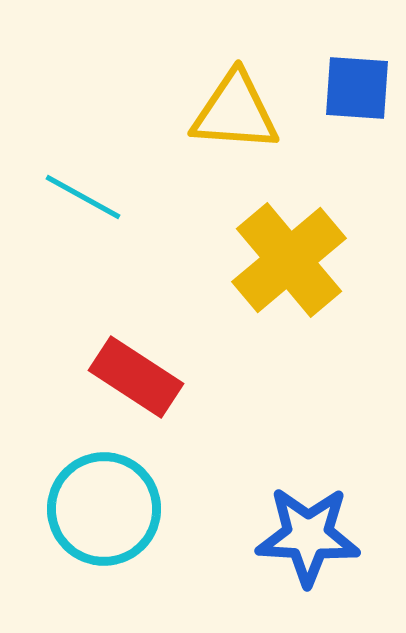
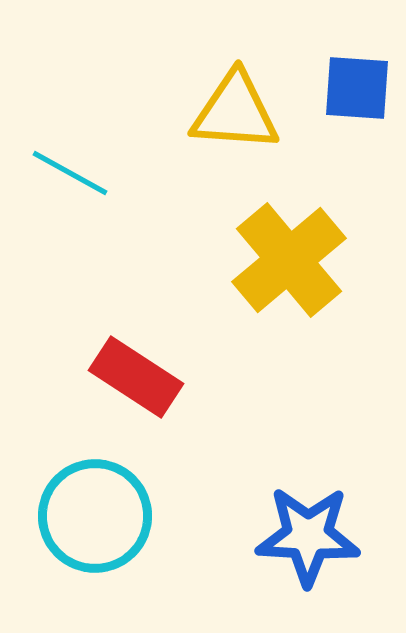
cyan line: moved 13 px left, 24 px up
cyan circle: moved 9 px left, 7 px down
